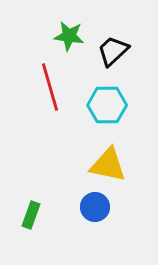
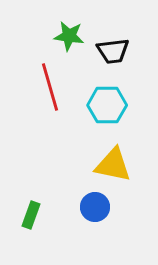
black trapezoid: rotated 144 degrees counterclockwise
yellow triangle: moved 5 px right
